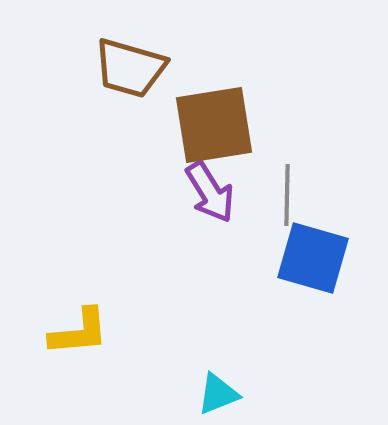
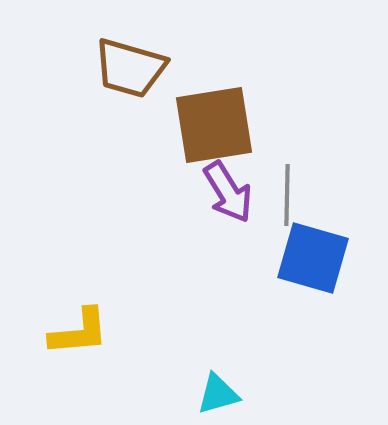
purple arrow: moved 18 px right
cyan triangle: rotated 6 degrees clockwise
